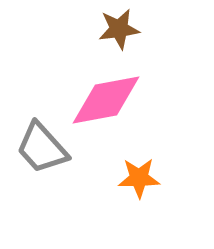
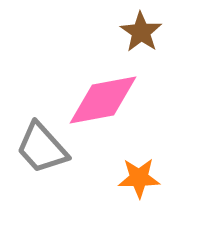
brown star: moved 22 px right, 3 px down; rotated 30 degrees counterclockwise
pink diamond: moved 3 px left
